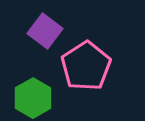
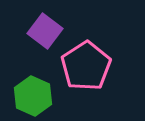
green hexagon: moved 2 px up; rotated 6 degrees counterclockwise
